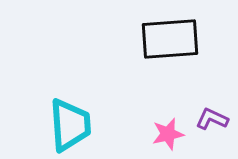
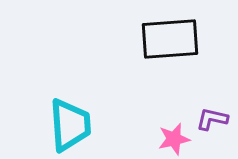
purple L-shape: rotated 12 degrees counterclockwise
pink star: moved 6 px right, 5 px down
